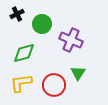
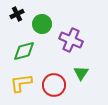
green diamond: moved 2 px up
green triangle: moved 3 px right
